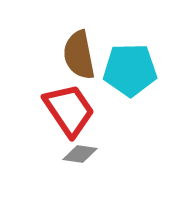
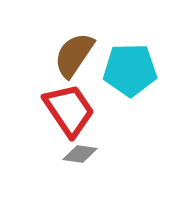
brown semicircle: moved 5 px left; rotated 45 degrees clockwise
